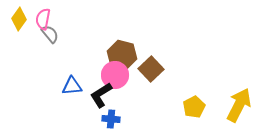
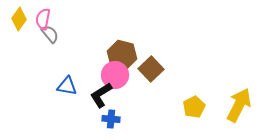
blue triangle: moved 5 px left; rotated 15 degrees clockwise
